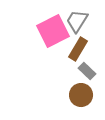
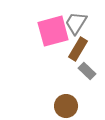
gray trapezoid: moved 1 px left, 2 px down
pink square: rotated 12 degrees clockwise
brown circle: moved 15 px left, 11 px down
